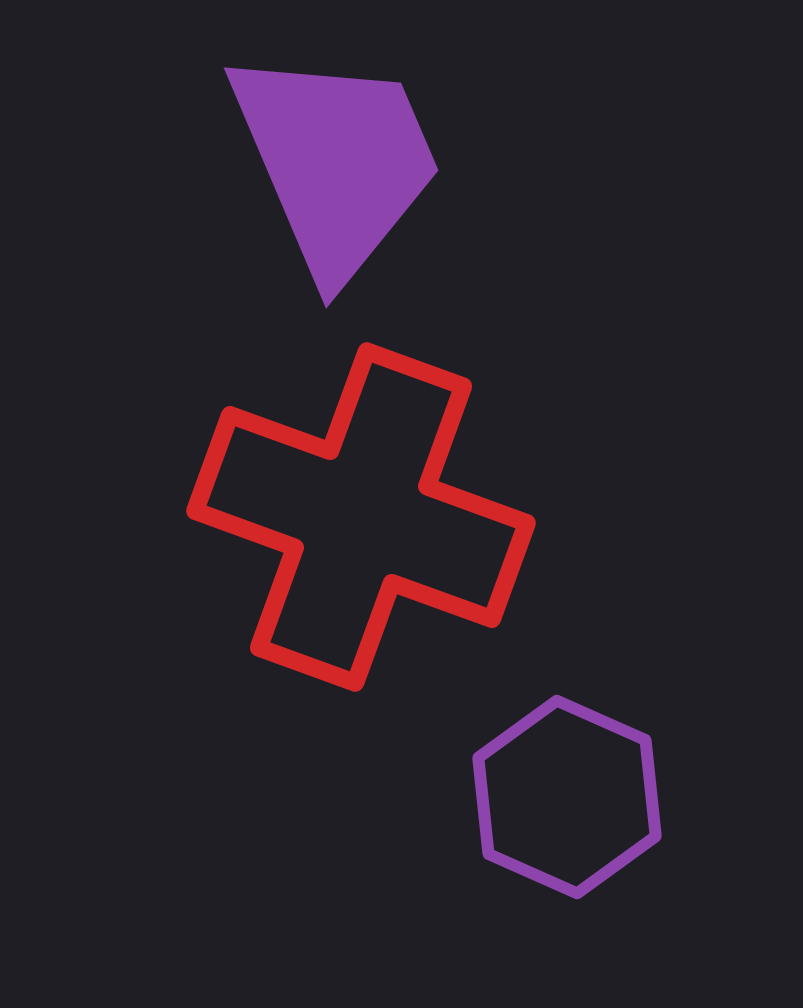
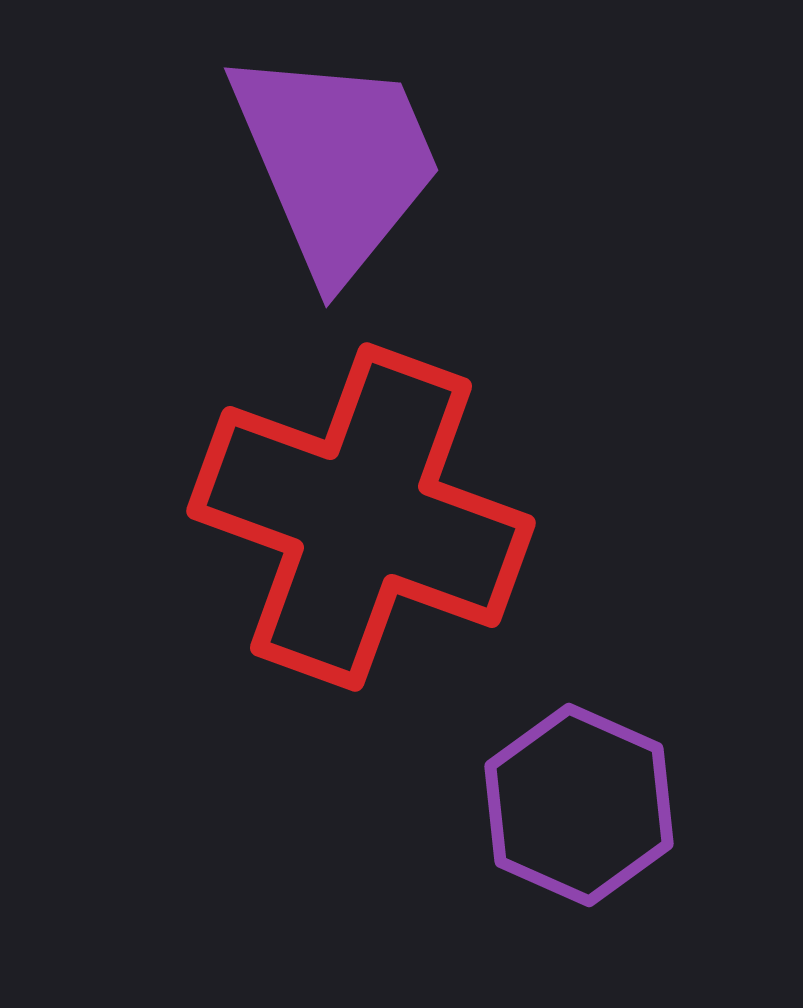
purple hexagon: moved 12 px right, 8 px down
